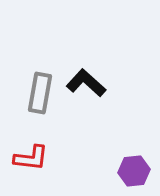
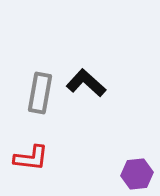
purple hexagon: moved 3 px right, 3 px down
